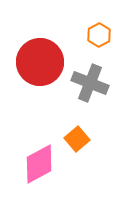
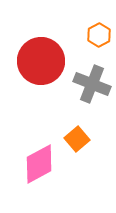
red circle: moved 1 px right, 1 px up
gray cross: moved 2 px right, 1 px down
